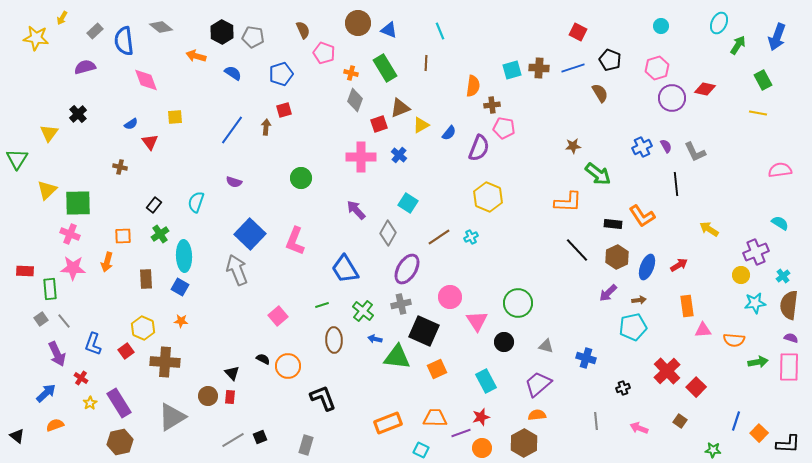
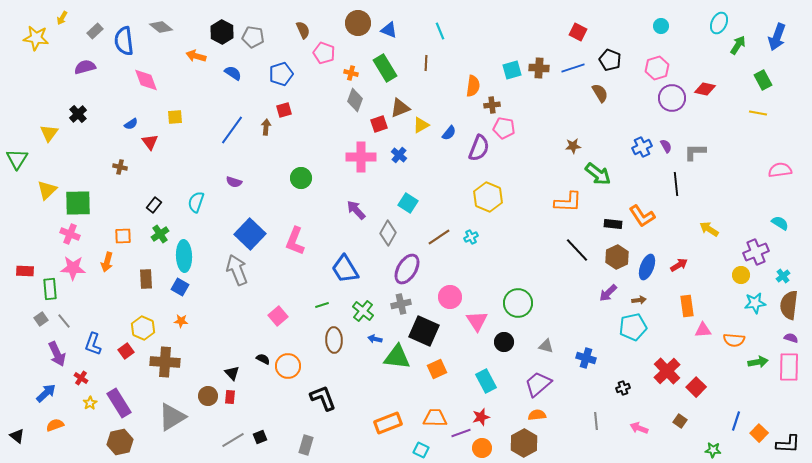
gray L-shape at (695, 152): rotated 115 degrees clockwise
